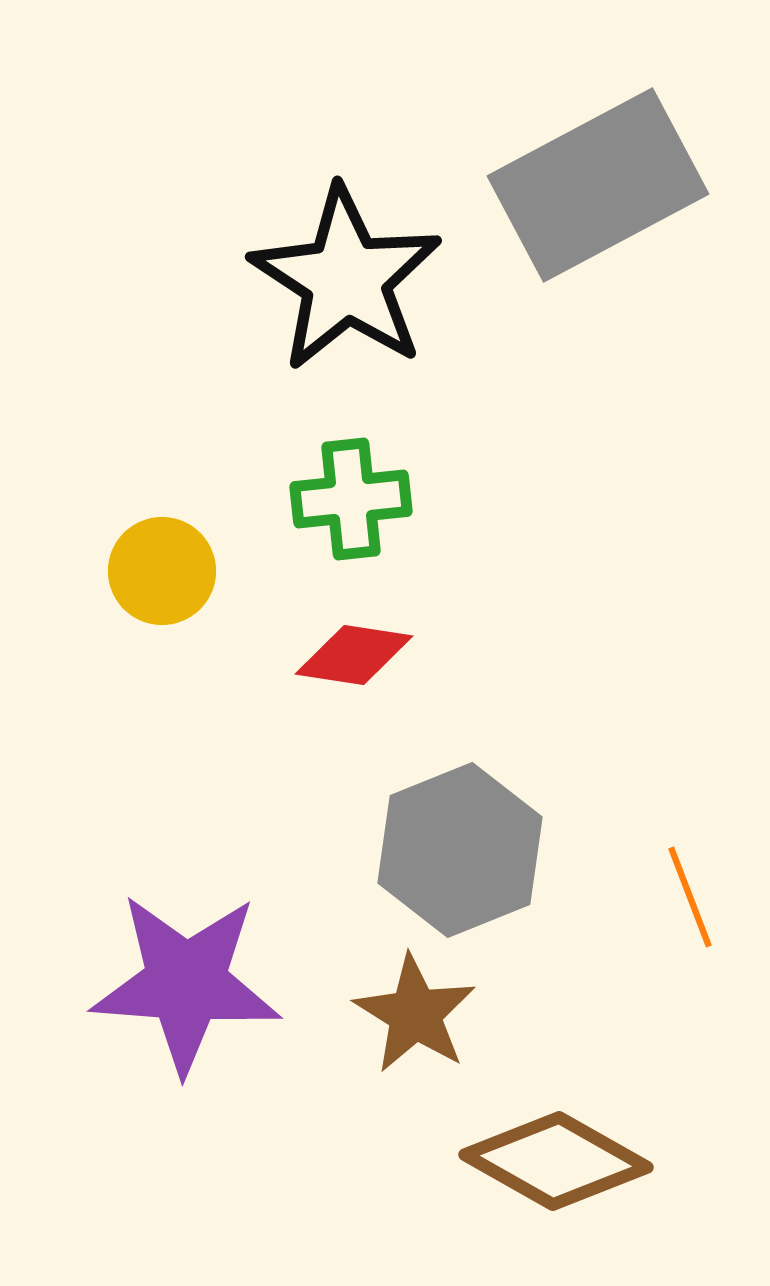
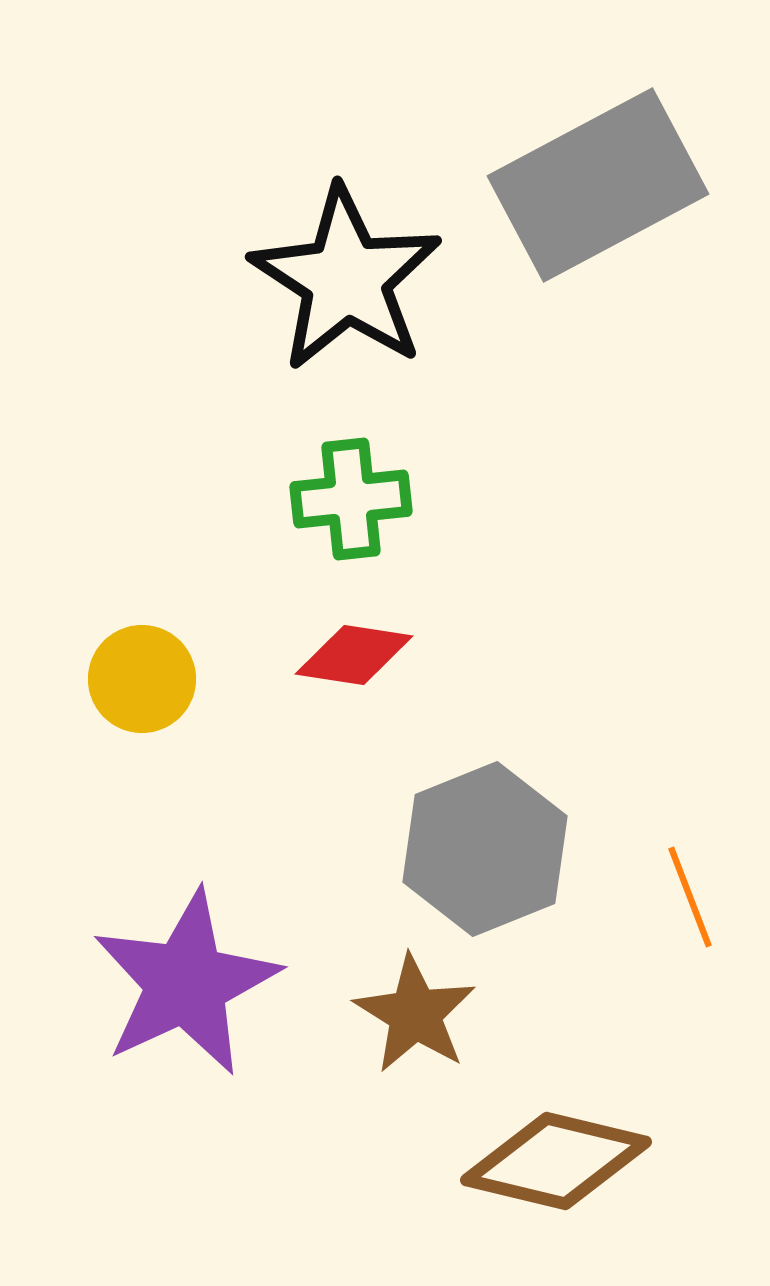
yellow circle: moved 20 px left, 108 px down
gray hexagon: moved 25 px right, 1 px up
purple star: rotated 29 degrees counterclockwise
brown diamond: rotated 16 degrees counterclockwise
